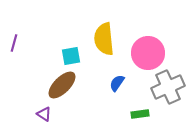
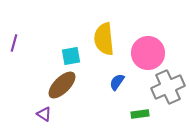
blue semicircle: moved 1 px up
